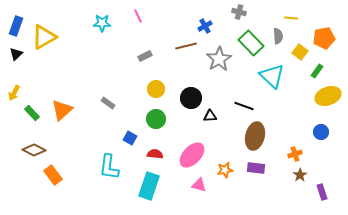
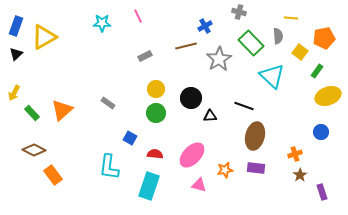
green circle at (156, 119): moved 6 px up
